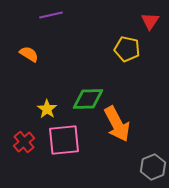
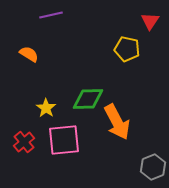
yellow star: moved 1 px left, 1 px up
orange arrow: moved 2 px up
